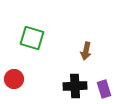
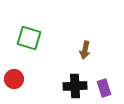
green square: moved 3 px left
brown arrow: moved 1 px left, 1 px up
purple rectangle: moved 1 px up
